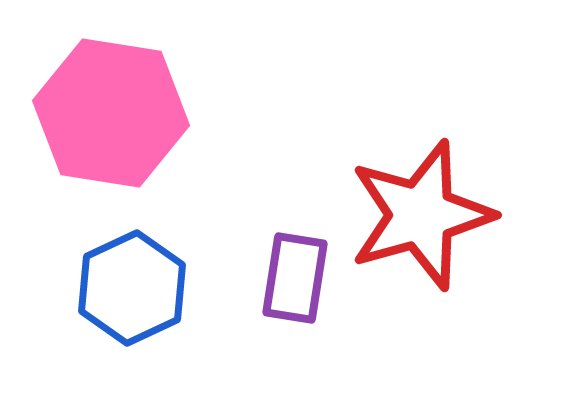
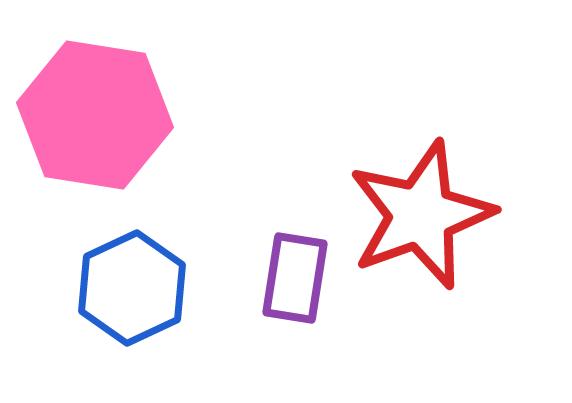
pink hexagon: moved 16 px left, 2 px down
red star: rotated 4 degrees counterclockwise
